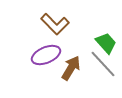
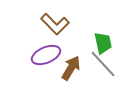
green trapezoid: moved 3 px left; rotated 30 degrees clockwise
